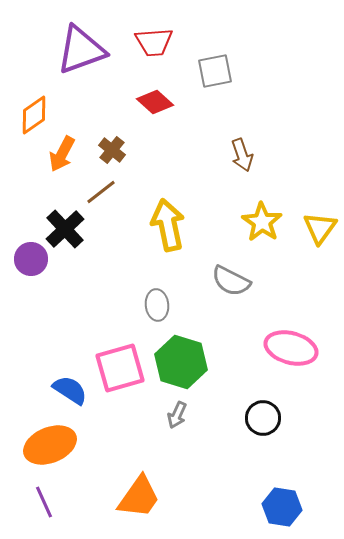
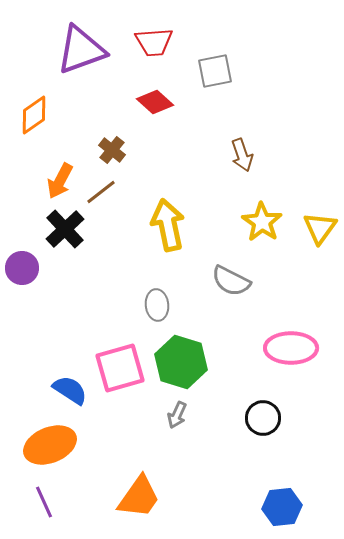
orange arrow: moved 2 px left, 27 px down
purple circle: moved 9 px left, 9 px down
pink ellipse: rotated 15 degrees counterclockwise
blue hexagon: rotated 15 degrees counterclockwise
